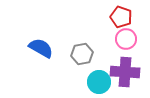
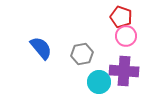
pink circle: moved 3 px up
blue semicircle: rotated 20 degrees clockwise
purple cross: moved 1 px left, 1 px up
